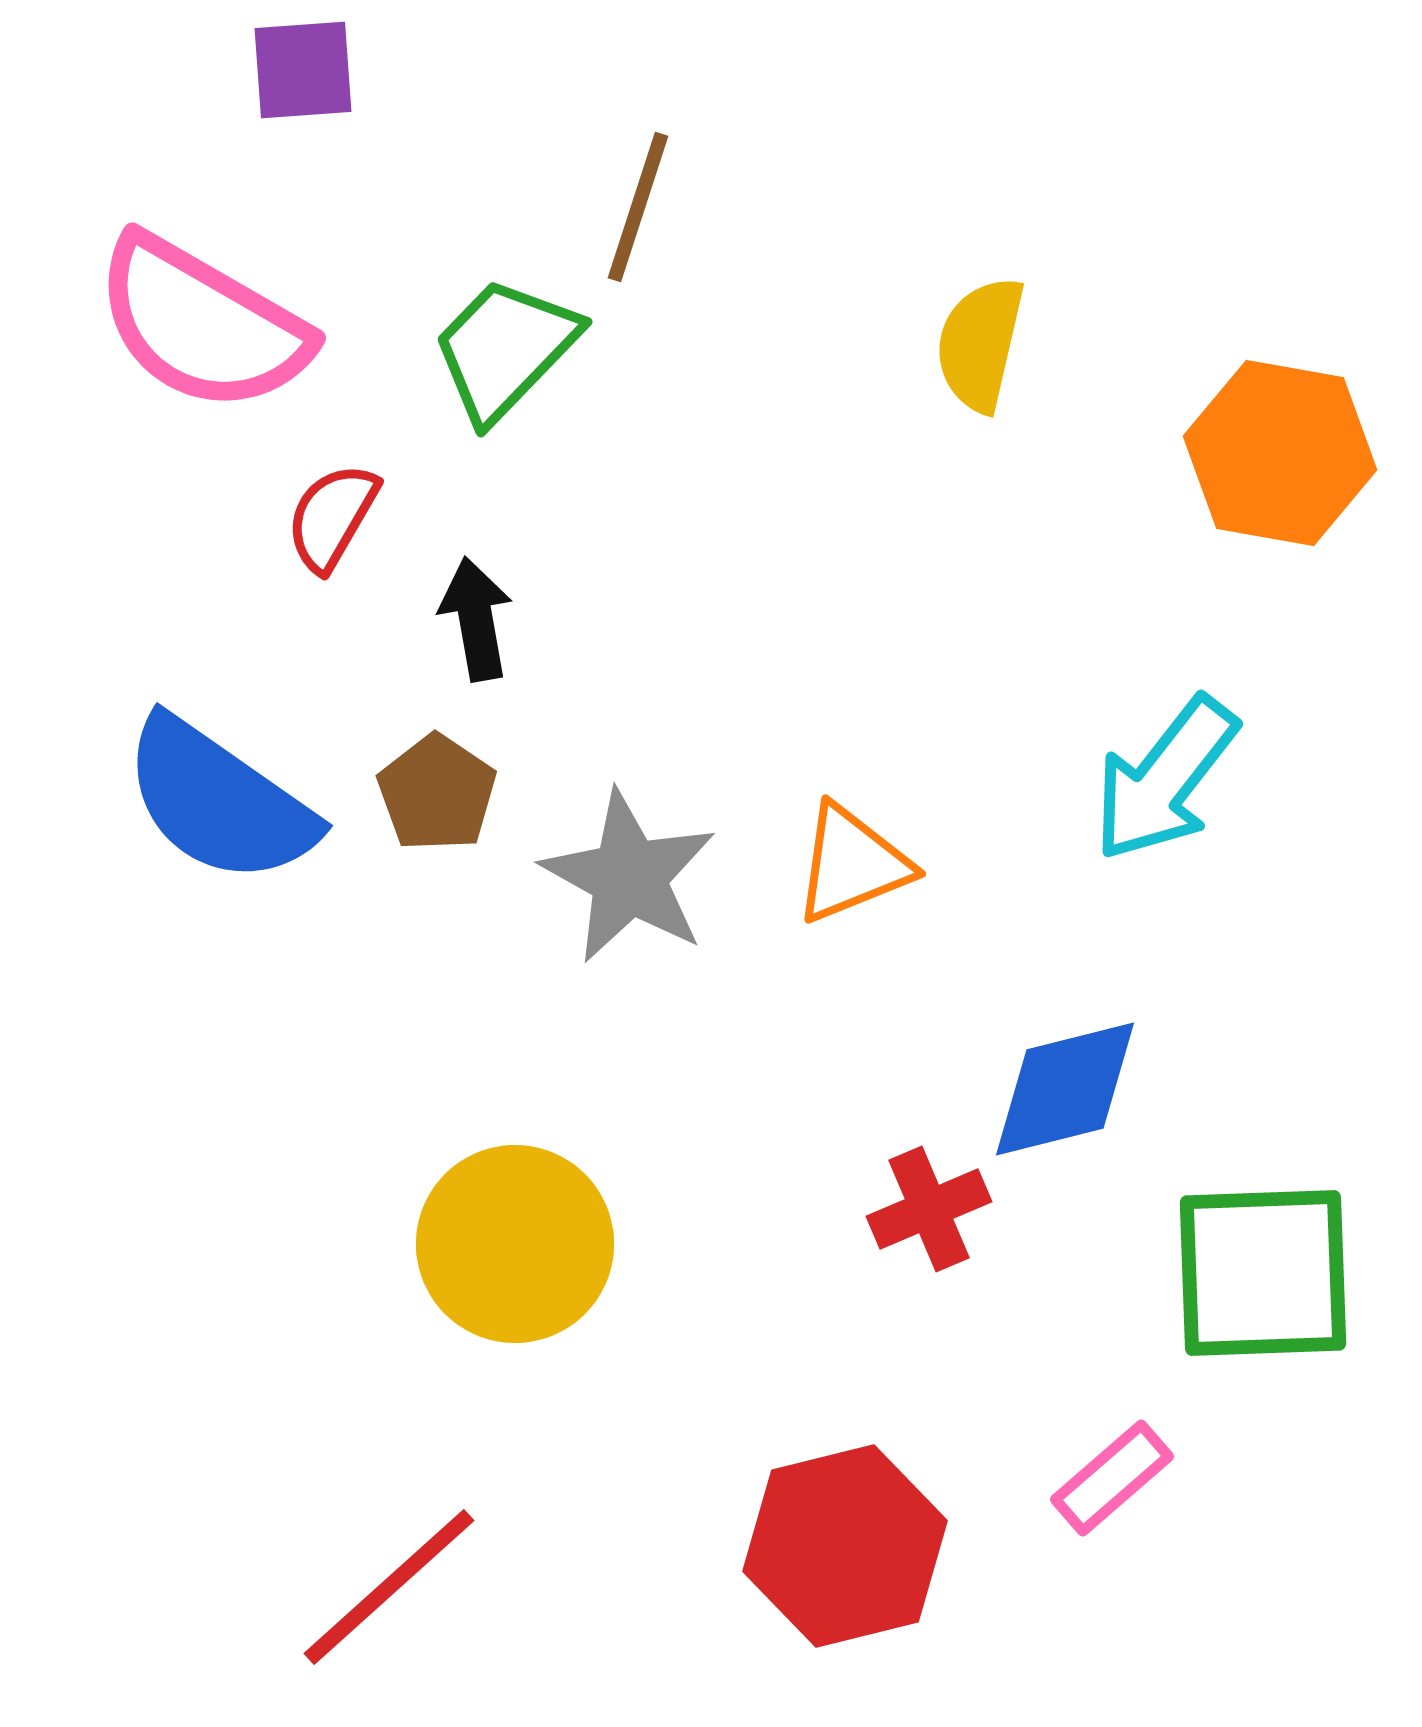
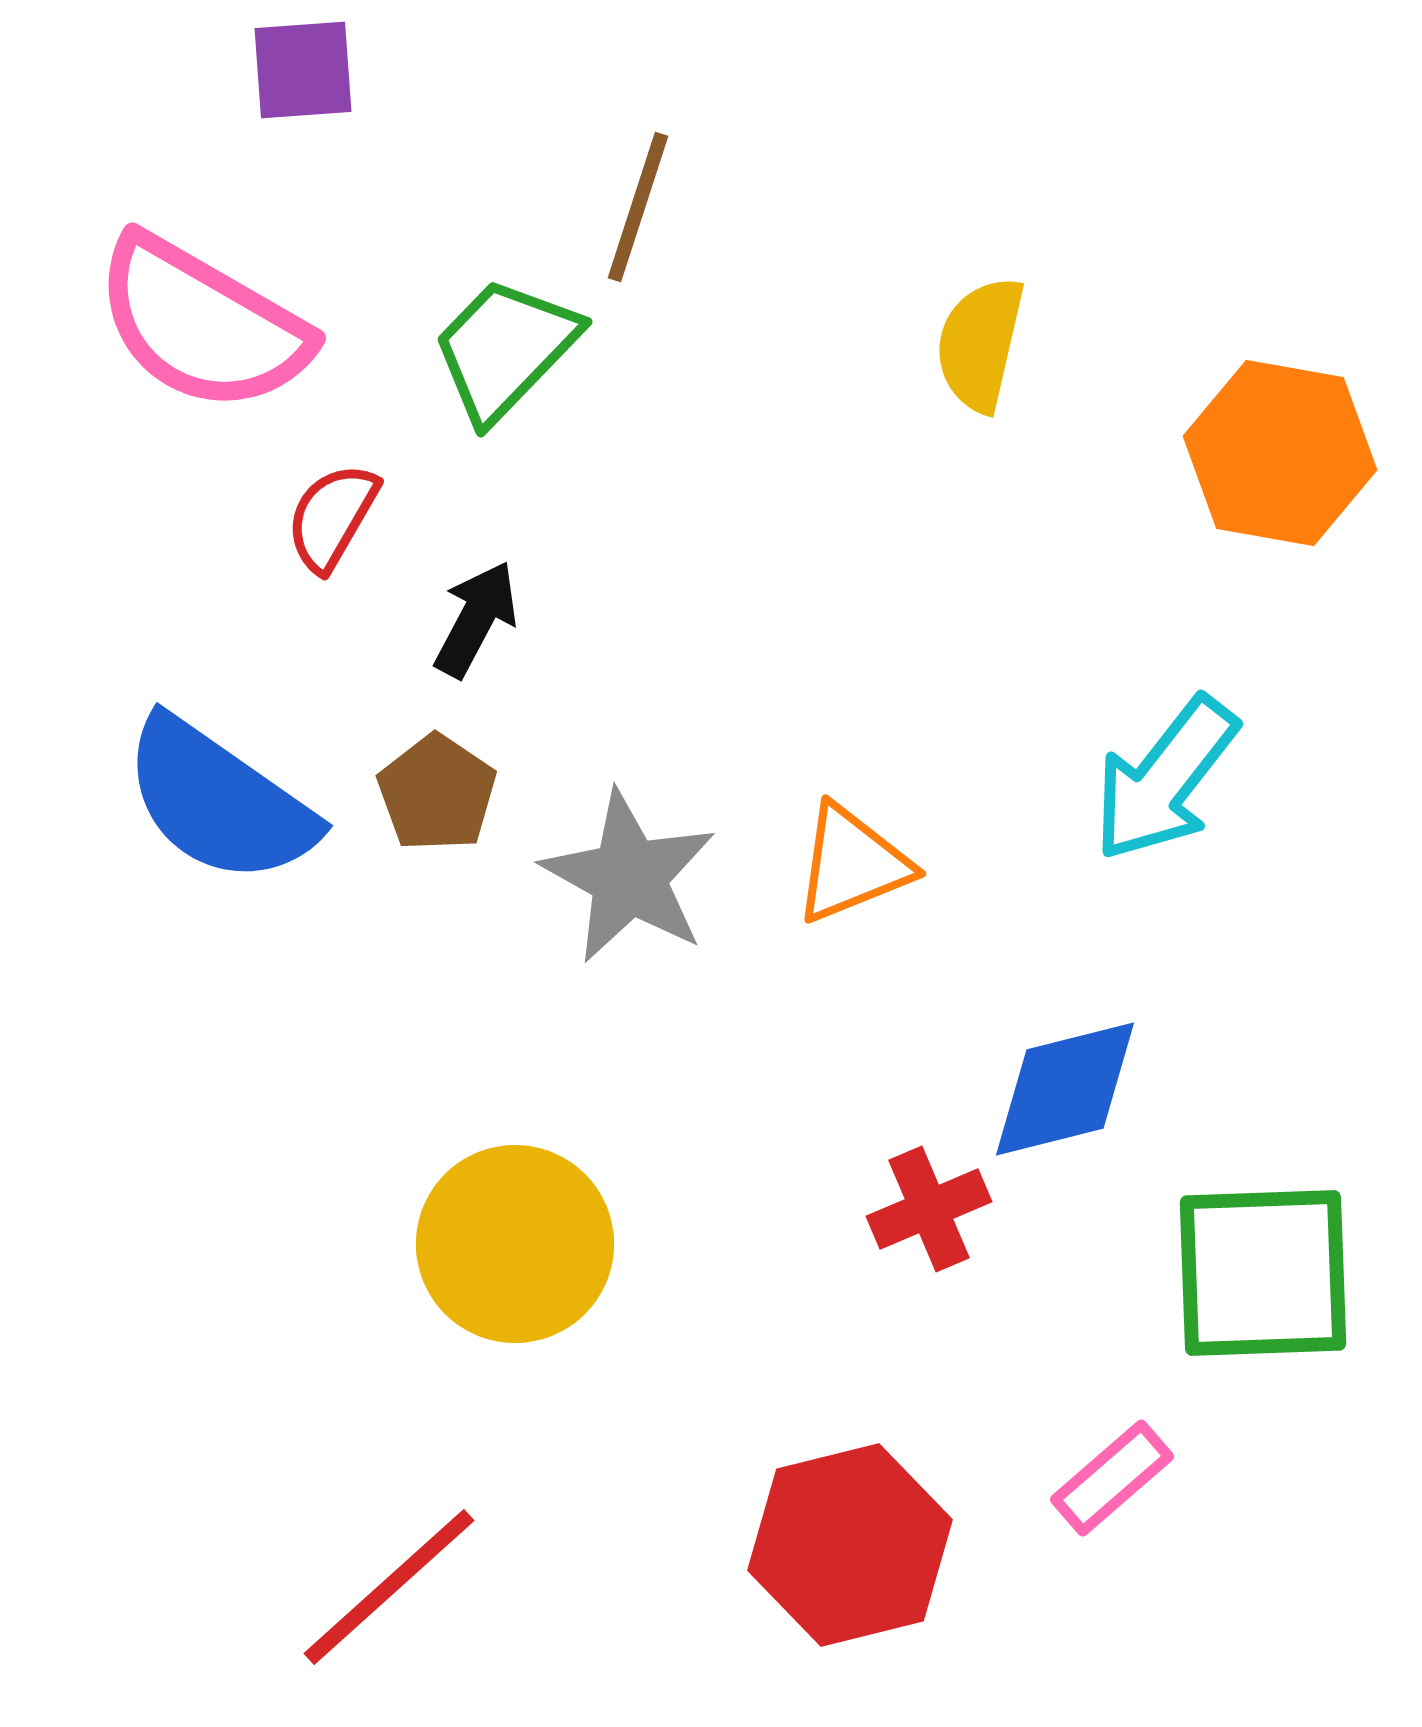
black arrow: rotated 38 degrees clockwise
red hexagon: moved 5 px right, 1 px up
